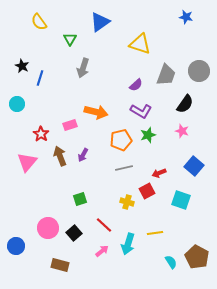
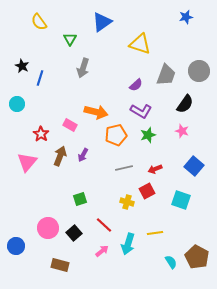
blue star: rotated 24 degrees counterclockwise
blue triangle: moved 2 px right
pink rectangle: rotated 48 degrees clockwise
orange pentagon: moved 5 px left, 5 px up
brown arrow: rotated 42 degrees clockwise
red arrow: moved 4 px left, 4 px up
